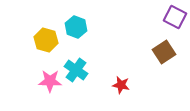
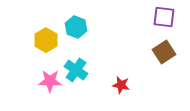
purple square: moved 11 px left; rotated 20 degrees counterclockwise
yellow hexagon: rotated 15 degrees clockwise
